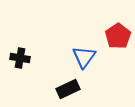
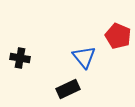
red pentagon: rotated 15 degrees counterclockwise
blue triangle: rotated 15 degrees counterclockwise
